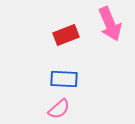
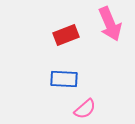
pink semicircle: moved 26 px right
